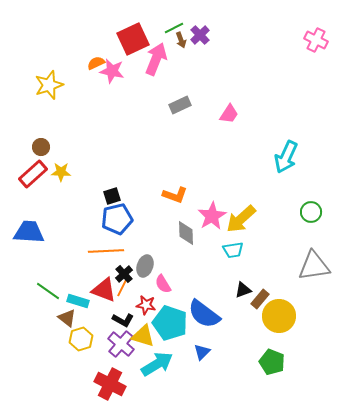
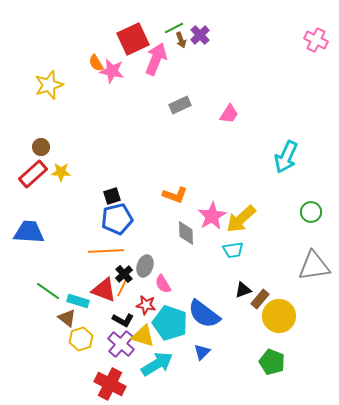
orange semicircle at (96, 63): rotated 96 degrees counterclockwise
